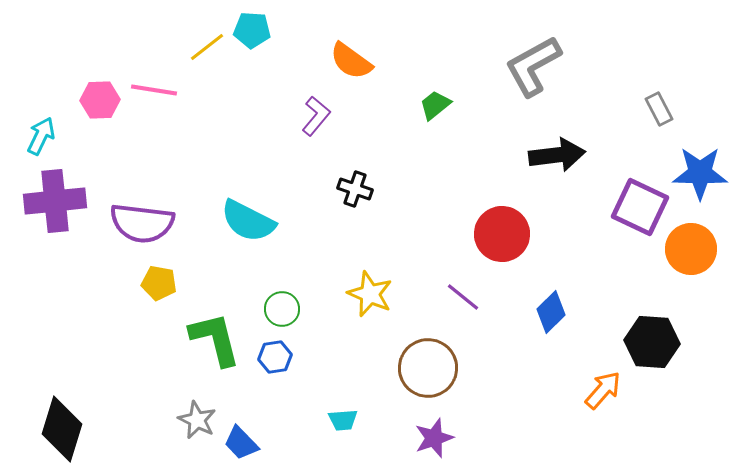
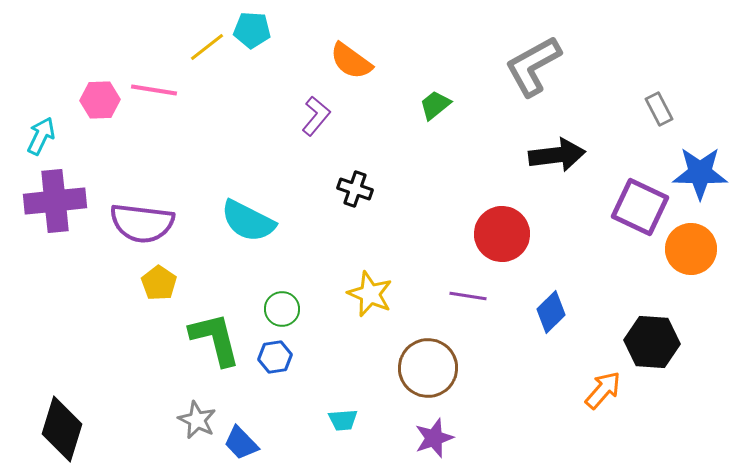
yellow pentagon: rotated 24 degrees clockwise
purple line: moved 5 px right, 1 px up; rotated 30 degrees counterclockwise
